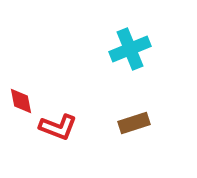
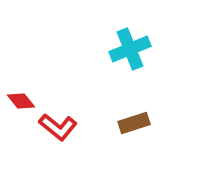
red diamond: rotated 28 degrees counterclockwise
red L-shape: rotated 18 degrees clockwise
